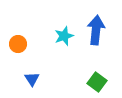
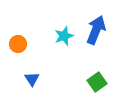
blue arrow: rotated 16 degrees clockwise
green square: rotated 18 degrees clockwise
